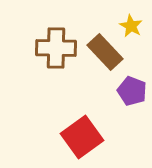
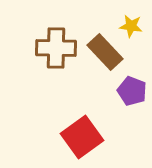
yellow star: rotated 20 degrees counterclockwise
